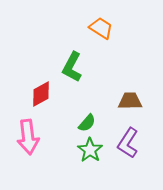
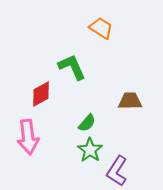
green L-shape: rotated 128 degrees clockwise
purple L-shape: moved 11 px left, 28 px down
